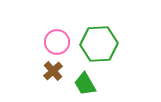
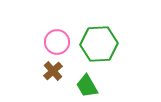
green trapezoid: moved 2 px right, 2 px down
